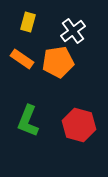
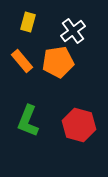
orange rectangle: moved 2 px down; rotated 15 degrees clockwise
